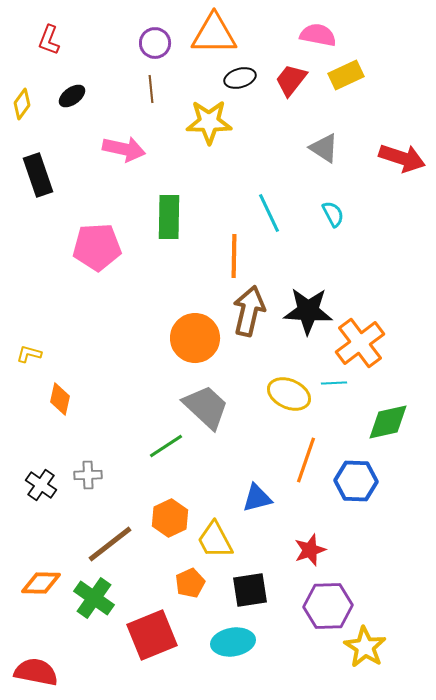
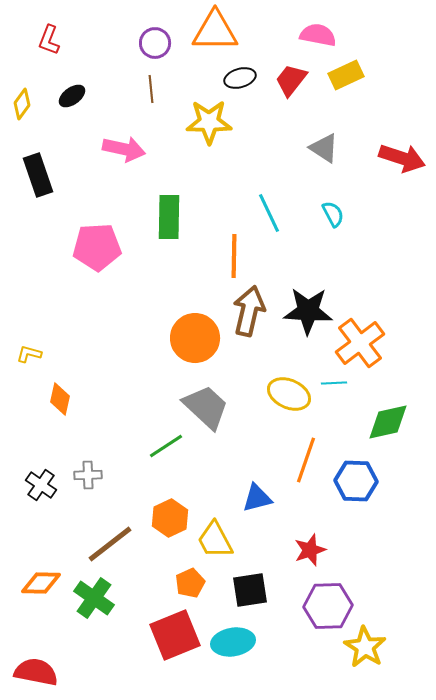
orange triangle at (214, 34): moved 1 px right, 3 px up
red square at (152, 635): moved 23 px right
